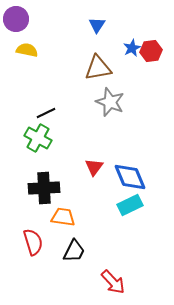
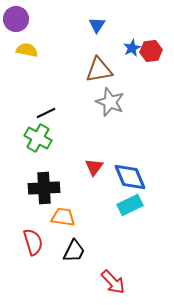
brown triangle: moved 1 px right, 2 px down
